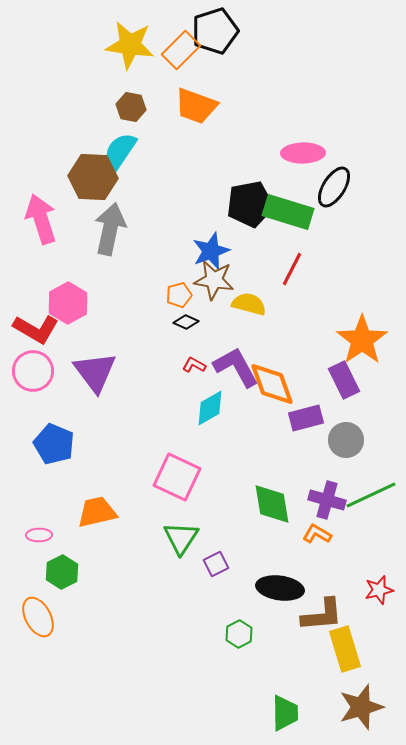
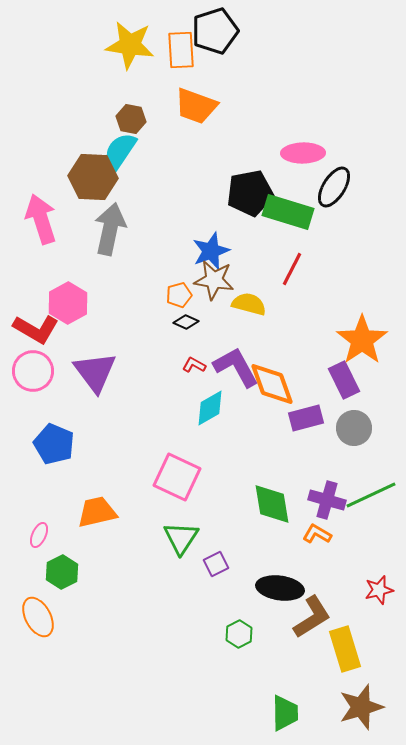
orange rectangle at (181, 50): rotated 48 degrees counterclockwise
brown hexagon at (131, 107): moved 12 px down
black pentagon at (250, 204): moved 11 px up
gray circle at (346, 440): moved 8 px right, 12 px up
pink ellipse at (39, 535): rotated 65 degrees counterclockwise
brown L-shape at (322, 615): moved 10 px left, 2 px down; rotated 27 degrees counterclockwise
